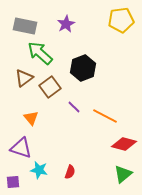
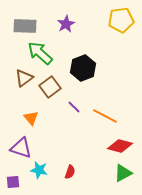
gray rectangle: rotated 10 degrees counterclockwise
red diamond: moved 4 px left, 2 px down
green triangle: moved 1 px up; rotated 12 degrees clockwise
